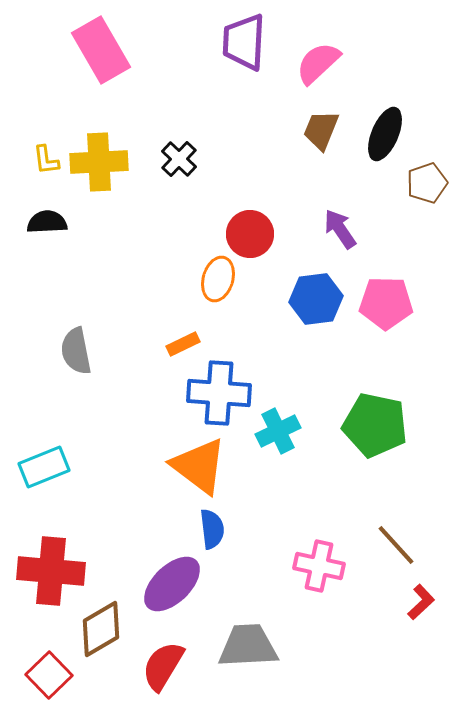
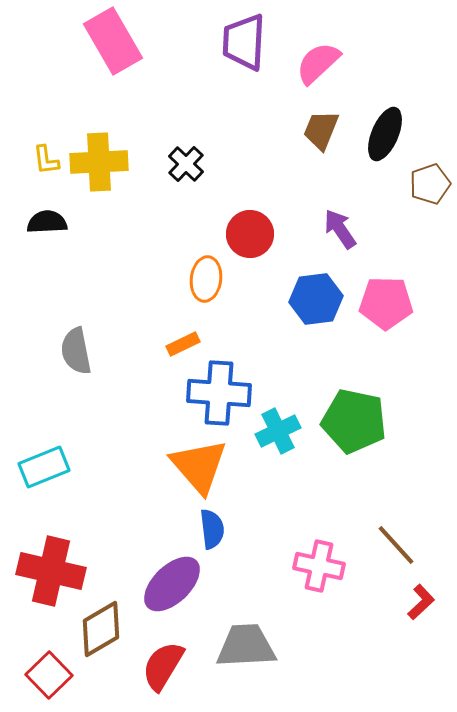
pink rectangle: moved 12 px right, 9 px up
black cross: moved 7 px right, 5 px down
brown pentagon: moved 3 px right, 1 px down
orange ellipse: moved 12 px left; rotated 9 degrees counterclockwise
green pentagon: moved 21 px left, 4 px up
orange triangle: rotated 12 degrees clockwise
red cross: rotated 8 degrees clockwise
gray trapezoid: moved 2 px left
